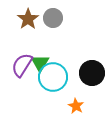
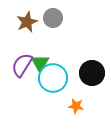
brown star: moved 1 px left, 3 px down; rotated 10 degrees clockwise
cyan circle: moved 1 px down
orange star: rotated 21 degrees counterclockwise
